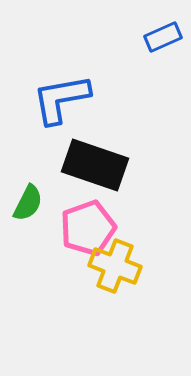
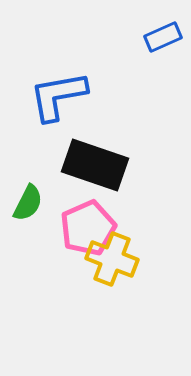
blue L-shape: moved 3 px left, 3 px up
pink pentagon: rotated 4 degrees counterclockwise
yellow cross: moved 3 px left, 7 px up
